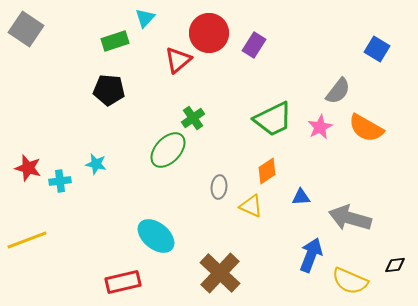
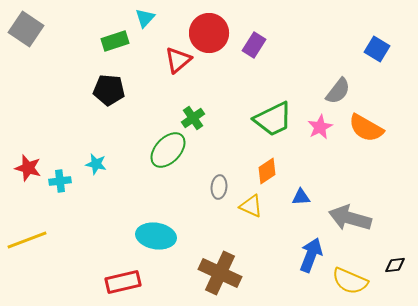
cyan ellipse: rotated 30 degrees counterclockwise
brown cross: rotated 18 degrees counterclockwise
